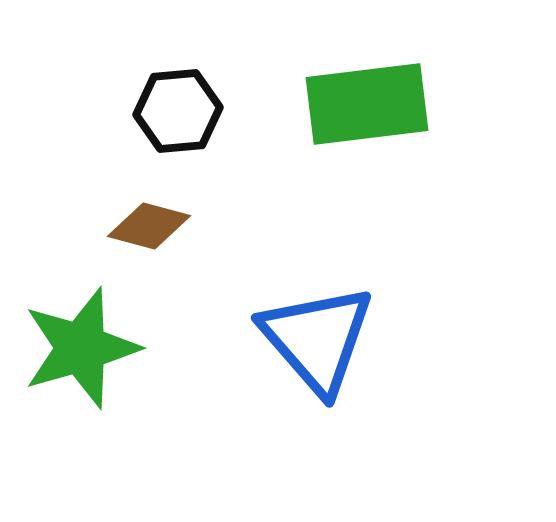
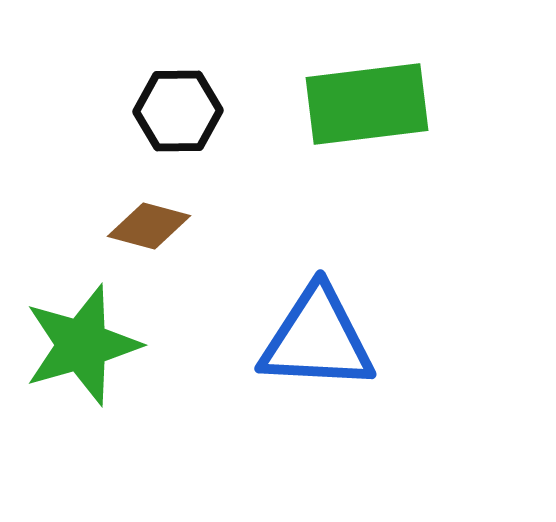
black hexagon: rotated 4 degrees clockwise
blue triangle: rotated 46 degrees counterclockwise
green star: moved 1 px right, 3 px up
